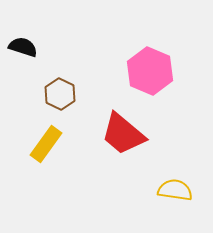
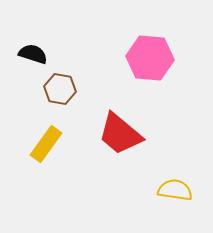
black semicircle: moved 10 px right, 7 px down
pink hexagon: moved 13 px up; rotated 18 degrees counterclockwise
brown hexagon: moved 5 px up; rotated 16 degrees counterclockwise
red trapezoid: moved 3 px left
